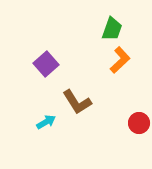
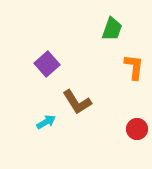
orange L-shape: moved 14 px right, 7 px down; rotated 40 degrees counterclockwise
purple square: moved 1 px right
red circle: moved 2 px left, 6 px down
